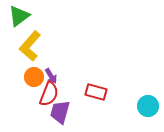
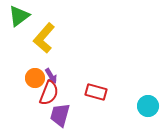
yellow L-shape: moved 14 px right, 8 px up
orange circle: moved 1 px right, 1 px down
red semicircle: moved 1 px up
purple trapezoid: moved 3 px down
